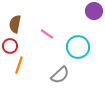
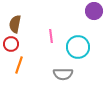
pink line: moved 4 px right, 2 px down; rotated 48 degrees clockwise
red circle: moved 1 px right, 2 px up
gray semicircle: moved 3 px right, 1 px up; rotated 42 degrees clockwise
